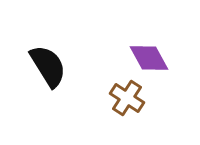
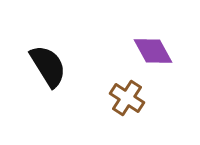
purple diamond: moved 4 px right, 7 px up
